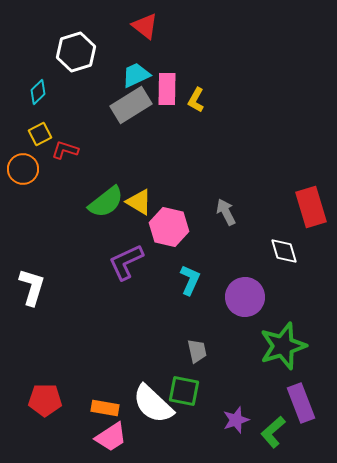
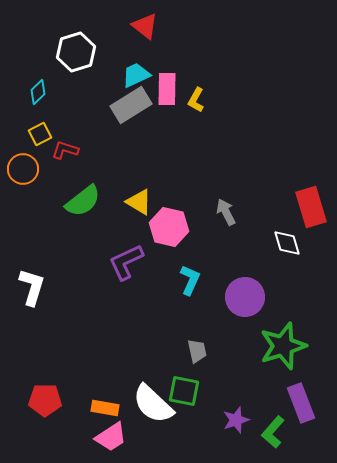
green semicircle: moved 23 px left, 1 px up
white diamond: moved 3 px right, 8 px up
green L-shape: rotated 8 degrees counterclockwise
